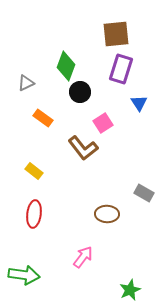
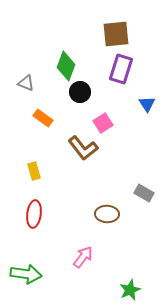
gray triangle: rotated 48 degrees clockwise
blue triangle: moved 8 px right, 1 px down
yellow rectangle: rotated 36 degrees clockwise
green arrow: moved 2 px right, 1 px up
